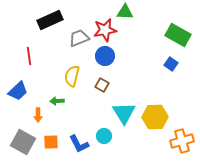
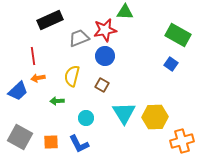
red line: moved 4 px right
orange arrow: moved 37 px up; rotated 80 degrees clockwise
cyan circle: moved 18 px left, 18 px up
gray square: moved 3 px left, 5 px up
